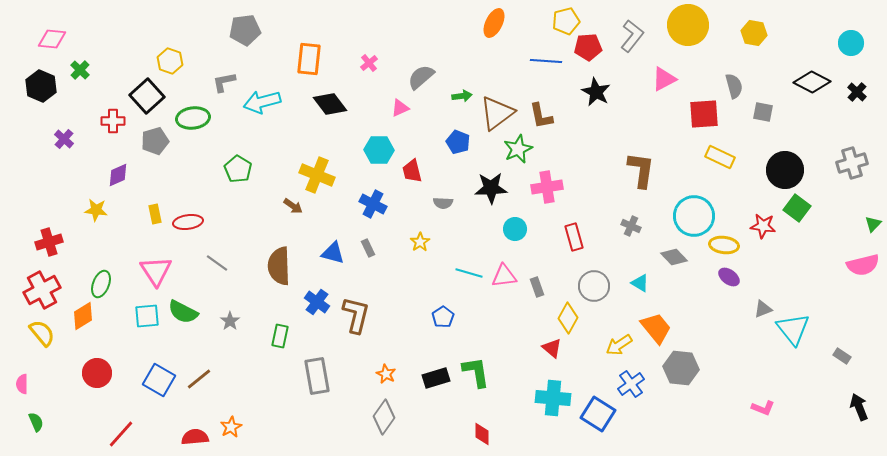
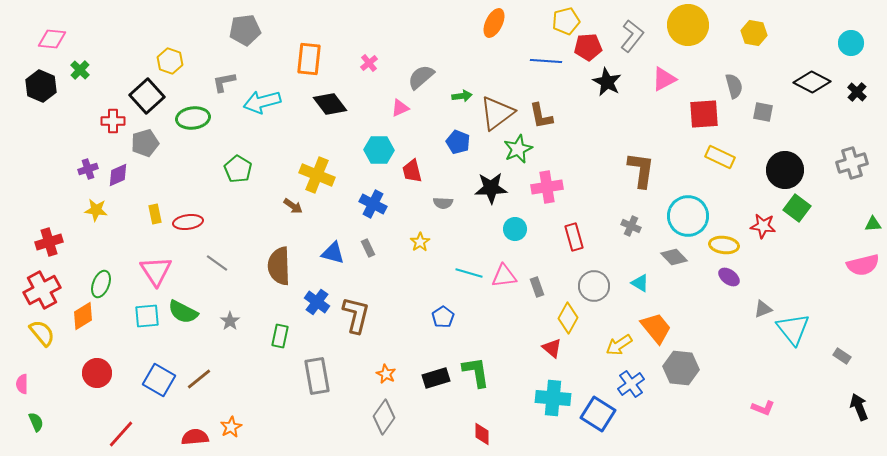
black star at (596, 92): moved 11 px right, 10 px up
purple cross at (64, 139): moved 24 px right, 30 px down; rotated 30 degrees clockwise
gray pentagon at (155, 141): moved 10 px left, 2 px down
cyan circle at (694, 216): moved 6 px left
green triangle at (873, 224): rotated 42 degrees clockwise
